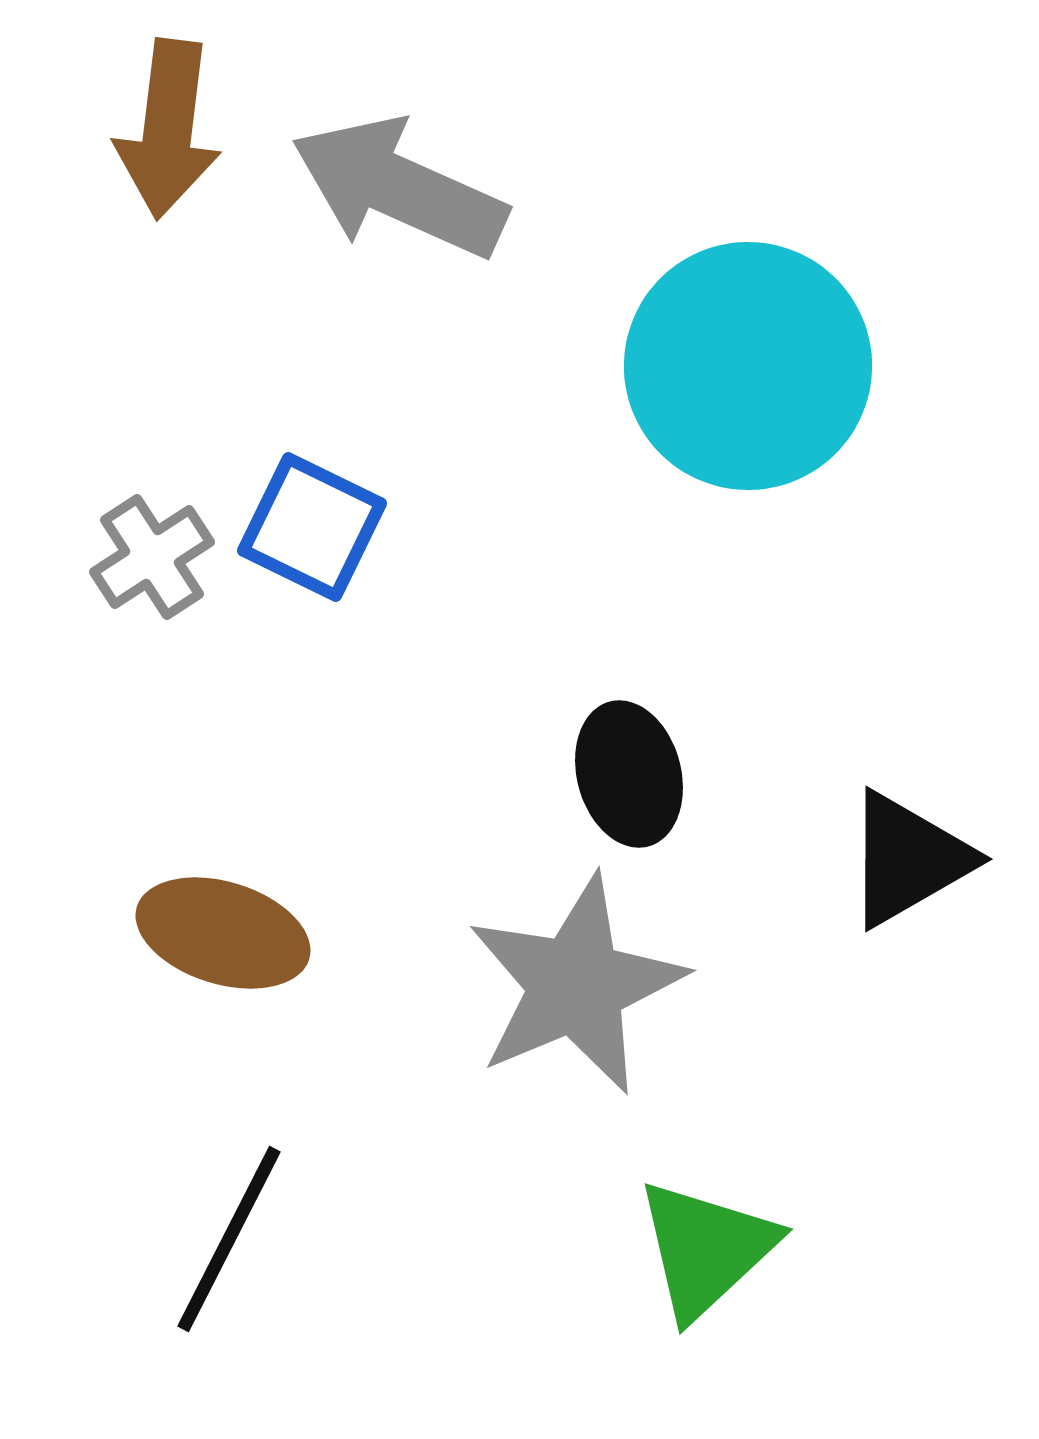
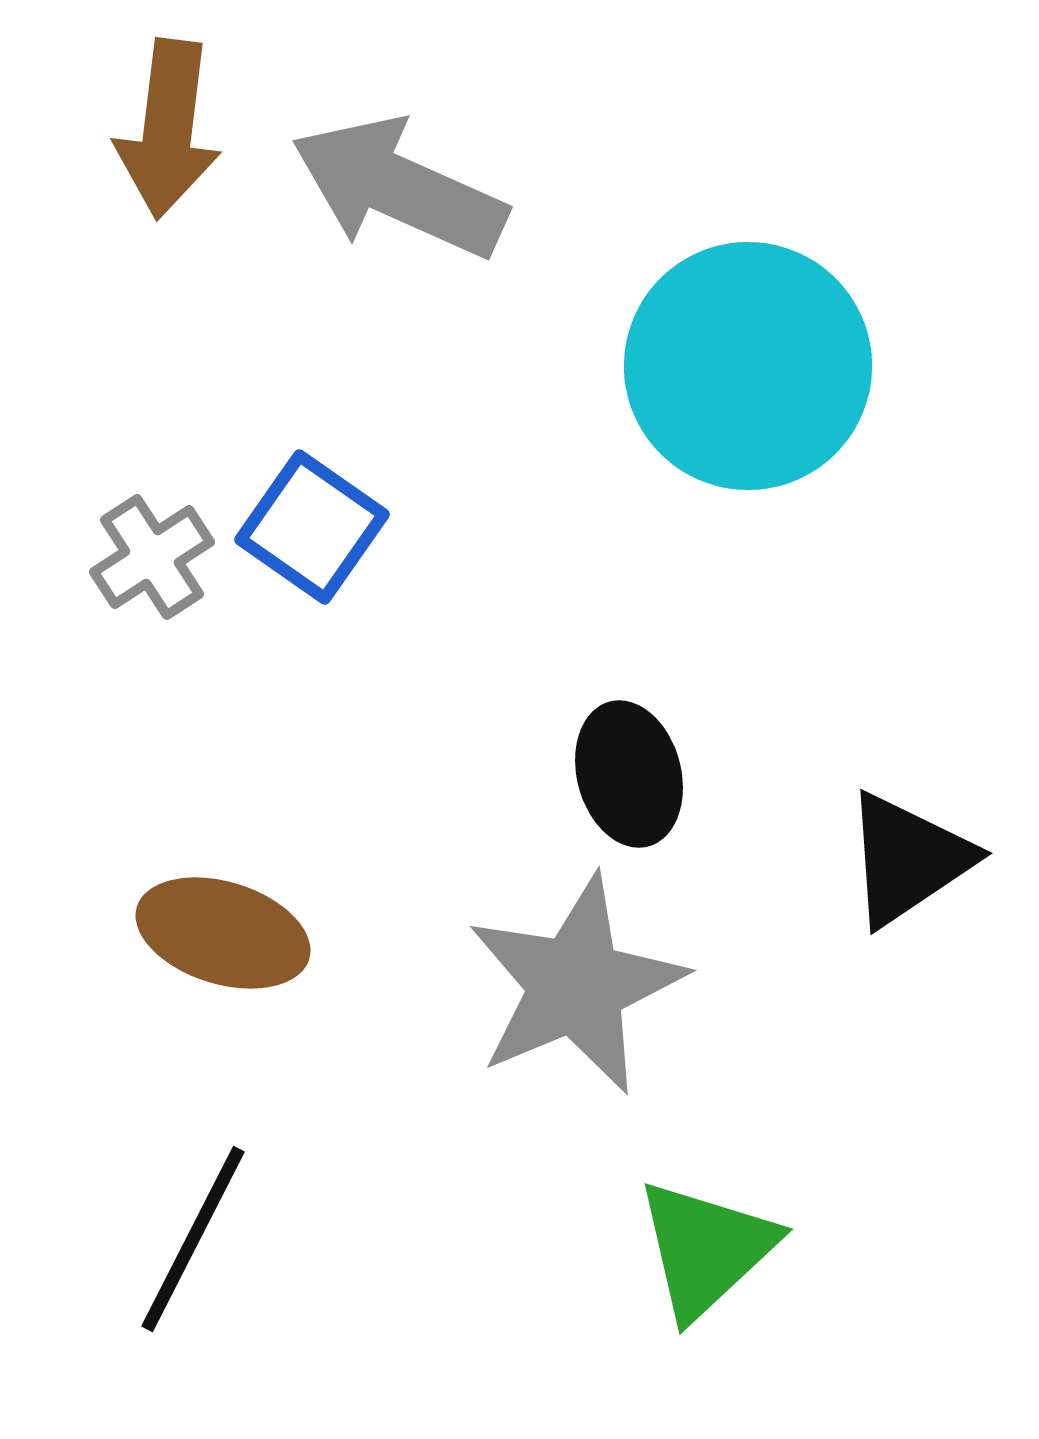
blue square: rotated 9 degrees clockwise
black triangle: rotated 4 degrees counterclockwise
black line: moved 36 px left
